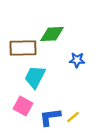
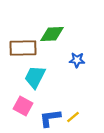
blue L-shape: moved 1 px down
